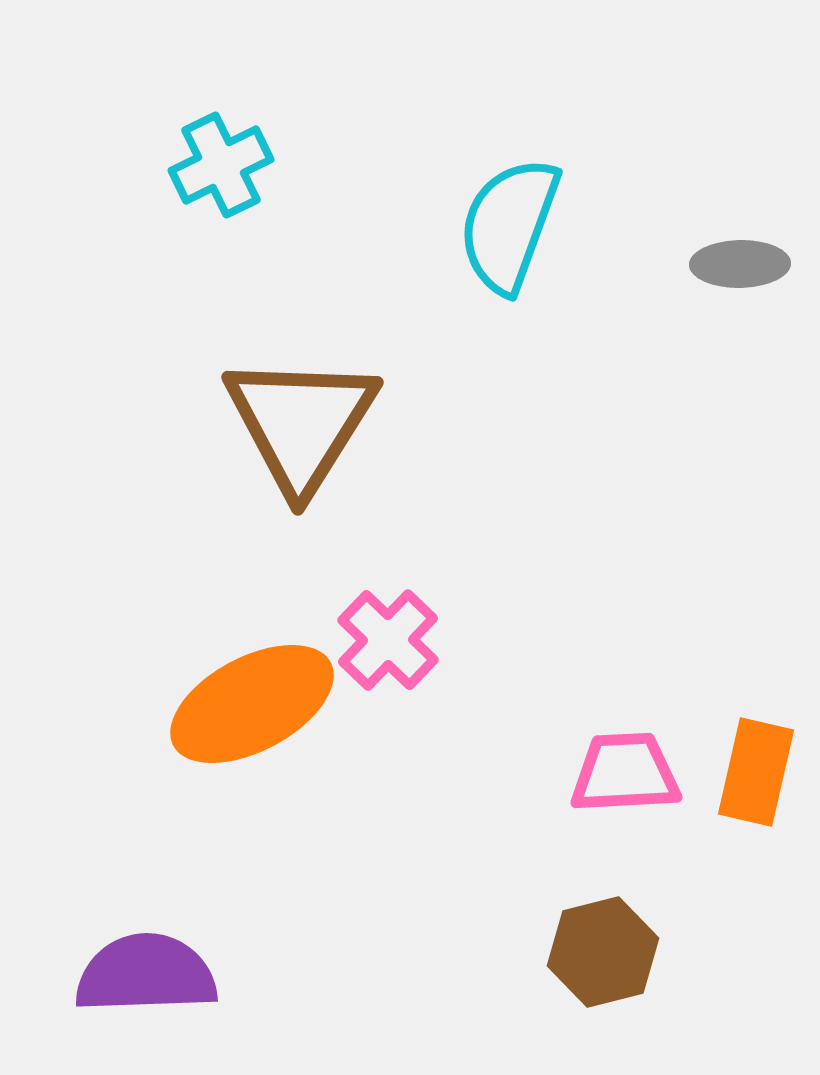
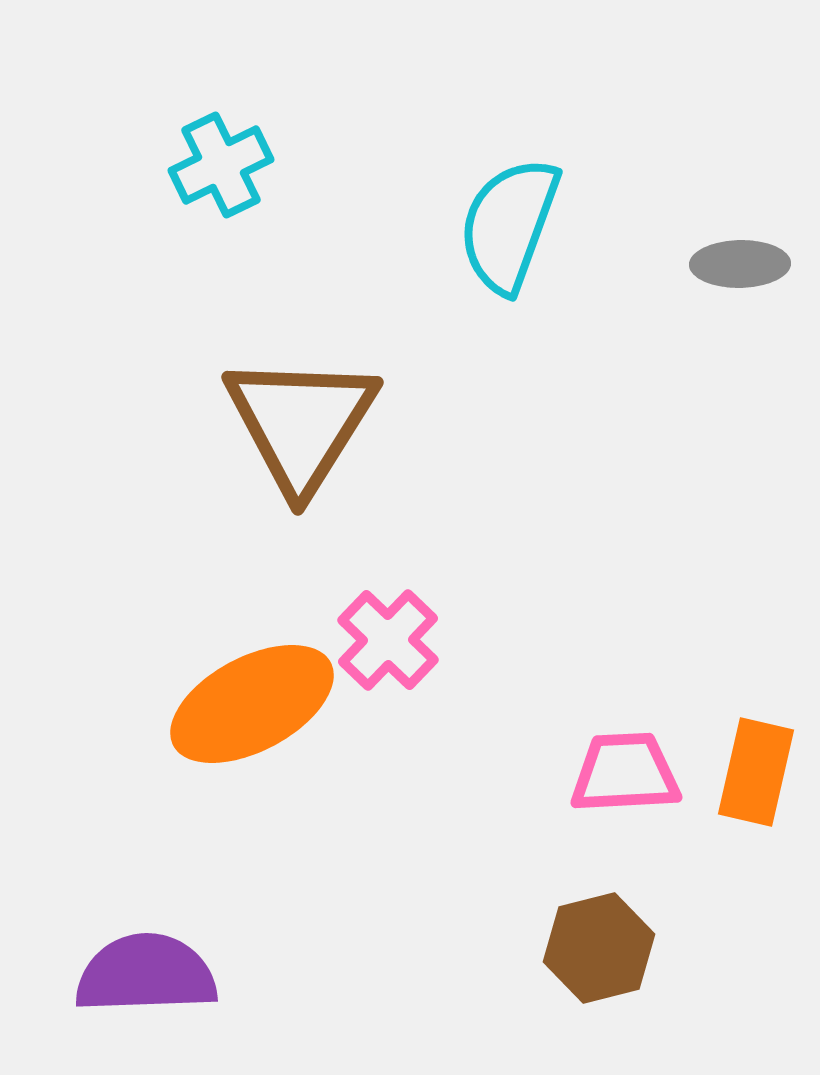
brown hexagon: moved 4 px left, 4 px up
